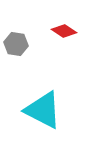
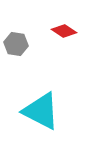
cyan triangle: moved 2 px left, 1 px down
